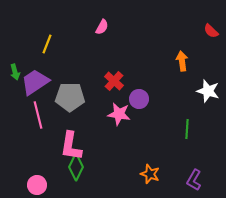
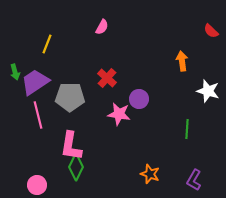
red cross: moved 7 px left, 3 px up
